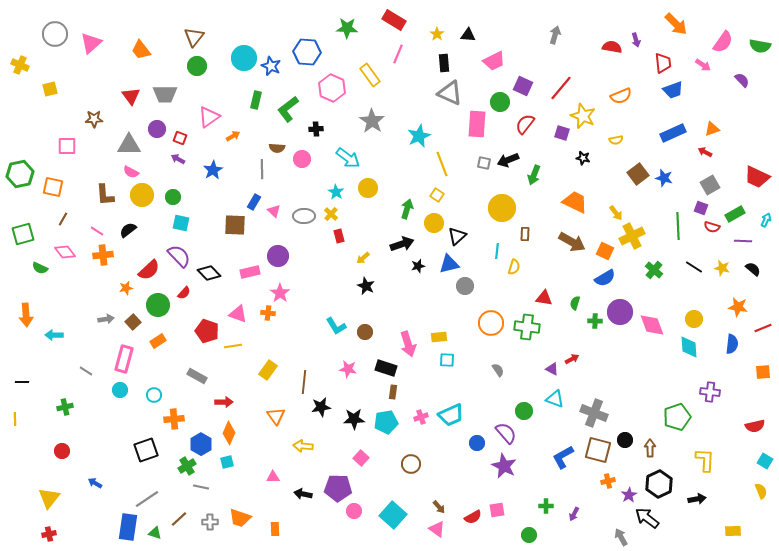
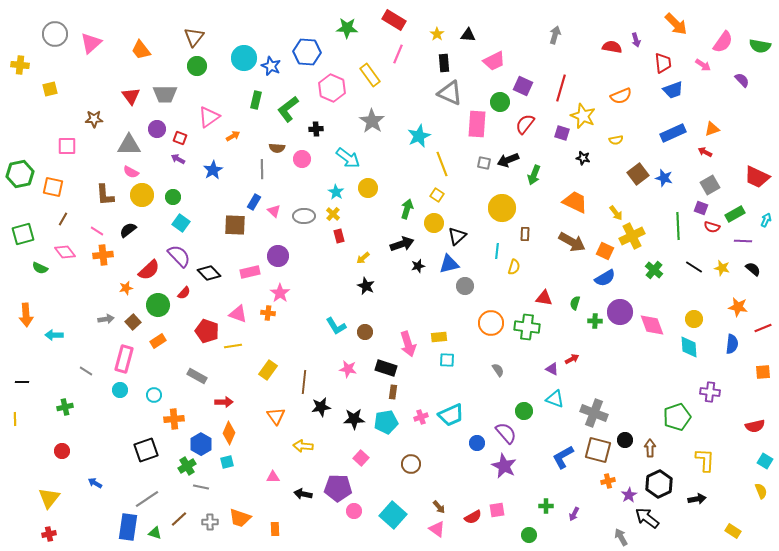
yellow cross at (20, 65): rotated 18 degrees counterclockwise
red line at (561, 88): rotated 24 degrees counterclockwise
yellow cross at (331, 214): moved 2 px right
cyan square at (181, 223): rotated 24 degrees clockwise
yellow rectangle at (733, 531): rotated 35 degrees clockwise
